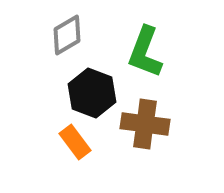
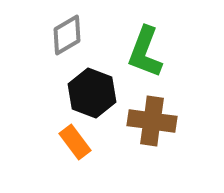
brown cross: moved 7 px right, 3 px up
